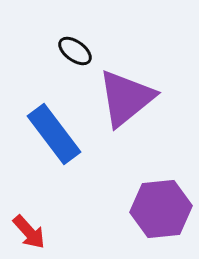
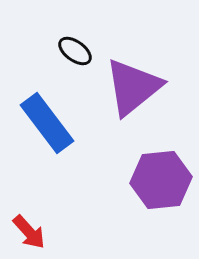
purple triangle: moved 7 px right, 11 px up
blue rectangle: moved 7 px left, 11 px up
purple hexagon: moved 29 px up
